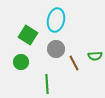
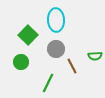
cyan ellipse: rotated 15 degrees counterclockwise
green square: rotated 12 degrees clockwise
brown line: moved 2 px left, 3 px down
green line: moved 1 px right, 1 px up; rotated 30 degrees clockwise
